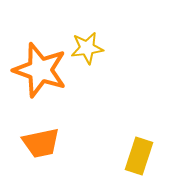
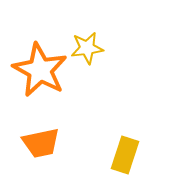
orange star: rotated 10 degrees clockwise
yellow rectangle: moved 14 px left, 1 px up
